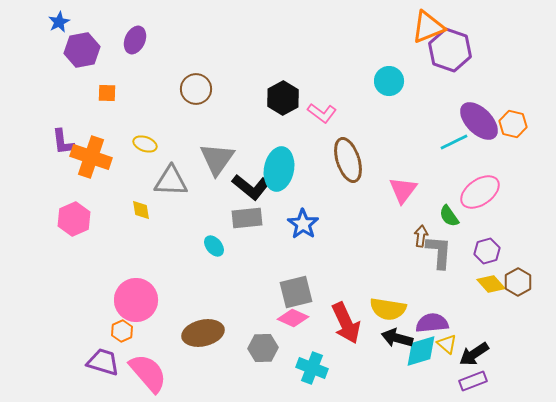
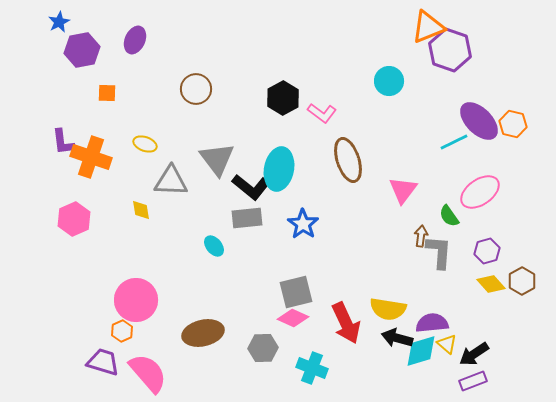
gray triangle at (217, 159): rotated 12 degrees counterclockwise
brown hexagon at (518, 282): moved 4 px right, 1 px up
